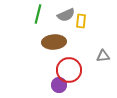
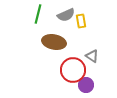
yellow rectangle: rotated 16 degrees counterclockwise
brown ellipse: rotated 15 degrees clockwise
gray triangle: moved 11 px left; rotated 40 degrees clockwise
red circle: moved 4 px right
purple circle: moved 27 px right
